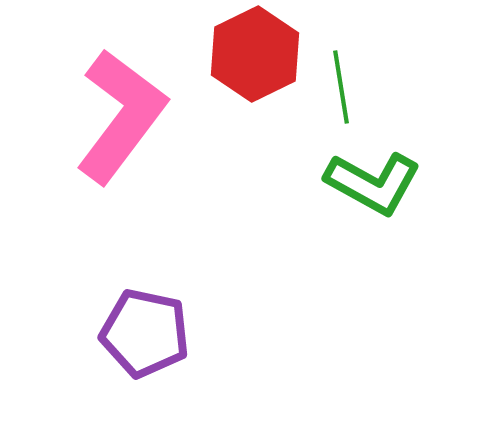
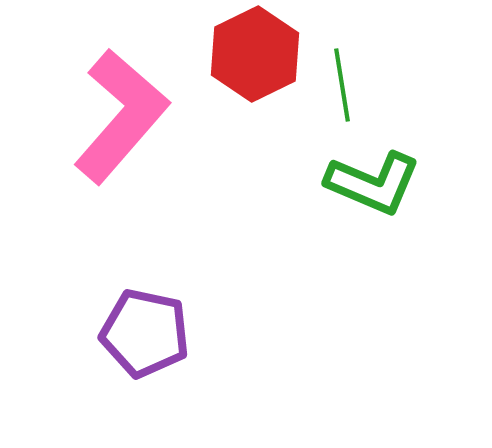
green line: moved 1 px right, 2 px up
pink L-shape: rotated 4 degrees clockwise
green L-shape: rotated 6 degrees counterclockwise
